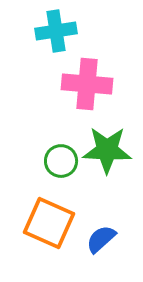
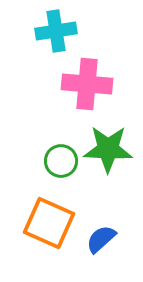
green star: moved 1 px right, 1 px up
